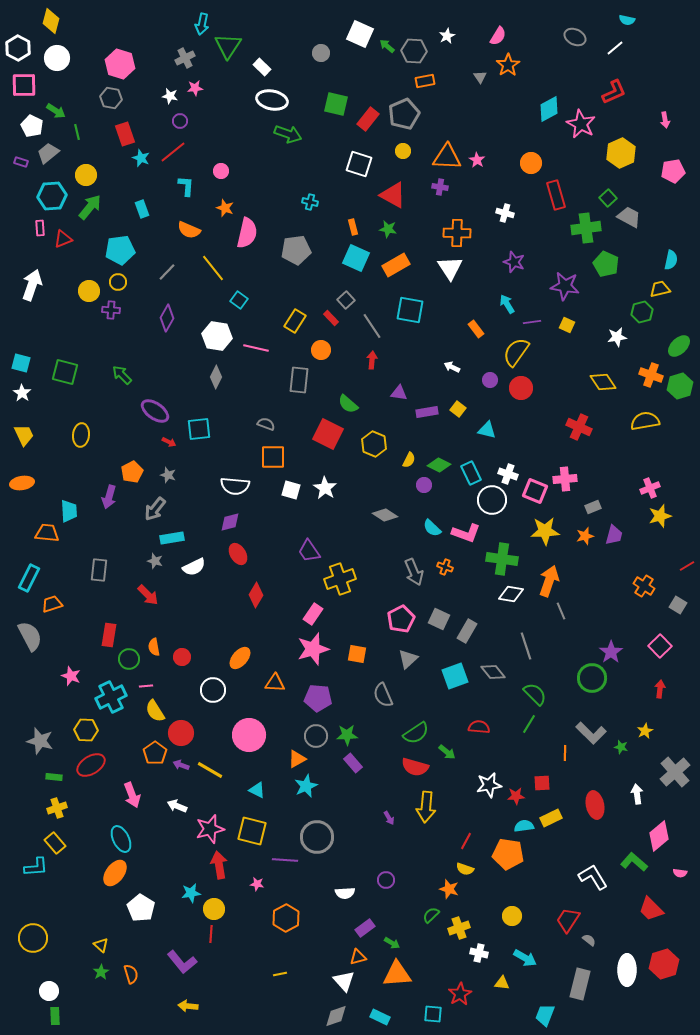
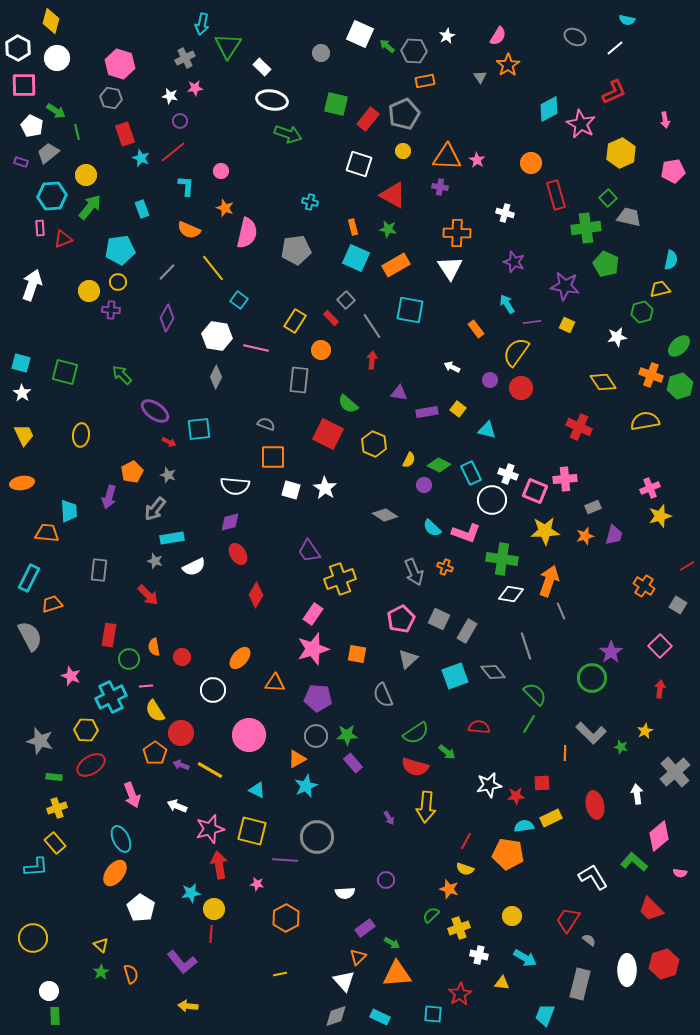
gray trapezoid at (629, 217): rotated 15 degrees counterclockwise
white cross at (479, 953): moved 2 px down
orange triangle at (358, 957): rotated 30 degrees counterclockwise
